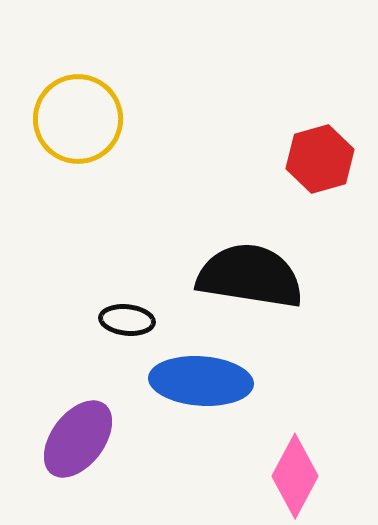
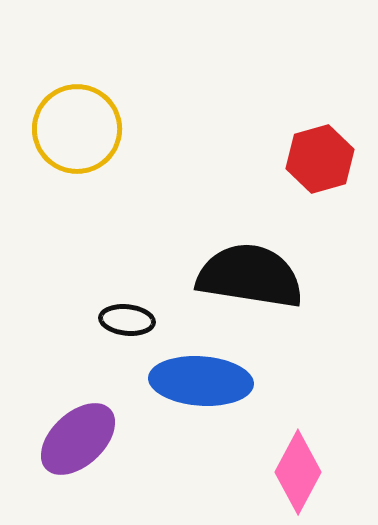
yellow circle: moved 1 px left, 10 px down
purple ellipse: rotated 10 degrees clockwise
pink diamond: moved 3 px right, 4 px up
